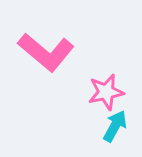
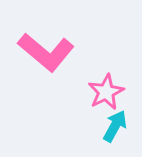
pink star: rotated 15 degrees counterclockwise
